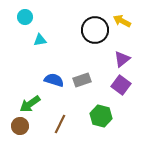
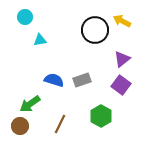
green hexagon: rotated 15 degrees clockwise
